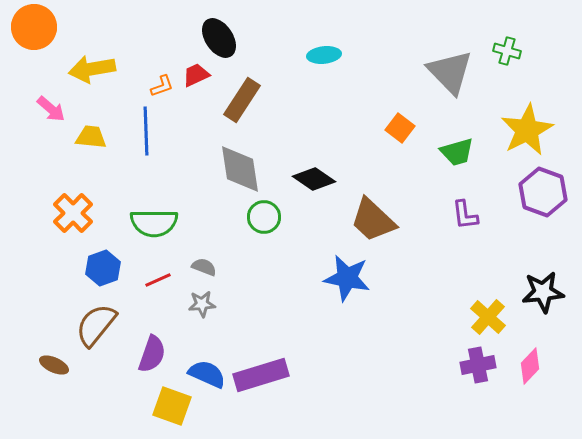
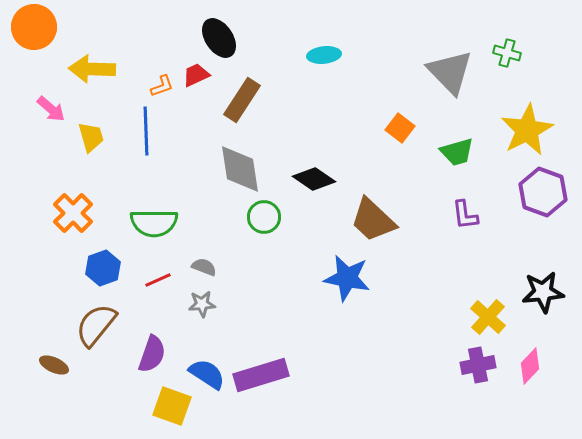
green cross: moved 2 px down
yellow arrow: rotated 12 degrees clockwise
yellow trapezoid: rotated 68 degrees clockwise
blue semicircle: rotated 9 degrees clockwise
